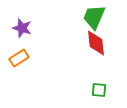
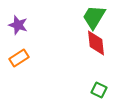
green trapezoid: rotated 8 degrees clockwise
purple star: moved 4 px left, 3 px up
green square: rotated 21 degrees clockwise
